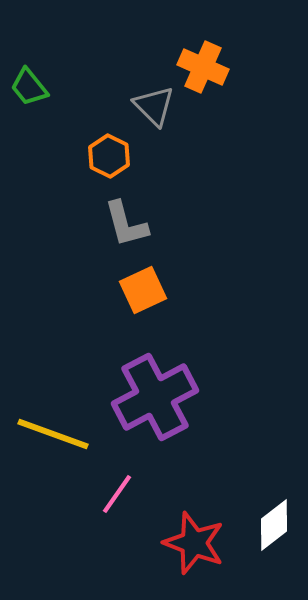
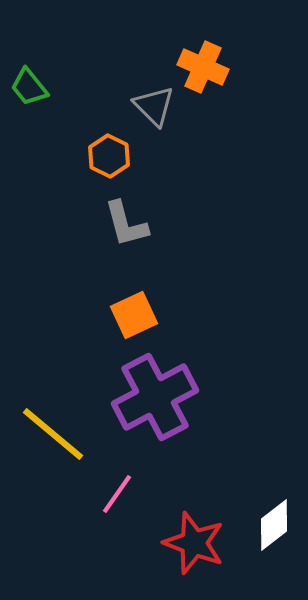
orange square: moved 9 px left, 25 px down
yellow line: rotated 20 degrees clockwise
